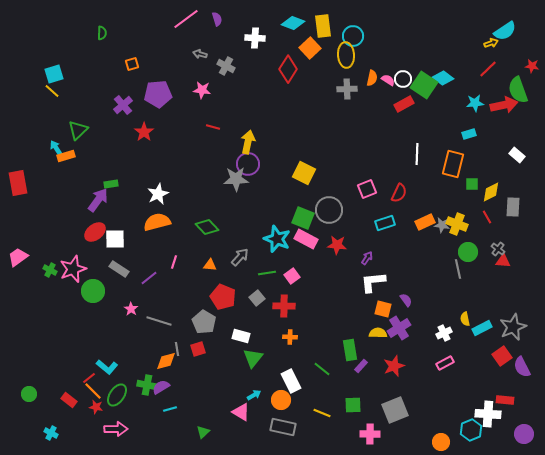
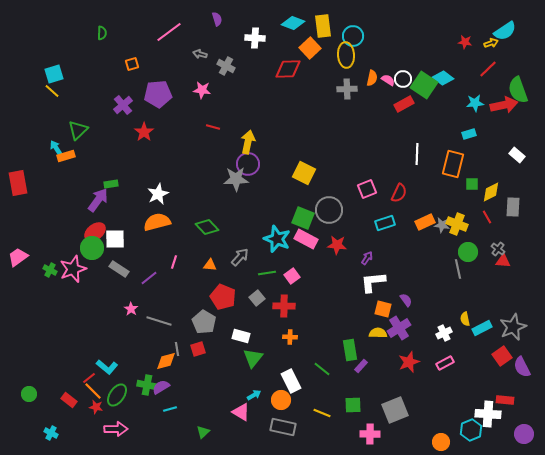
pink line at (186, 19): moved 17 px left, 13 px down
red star at (532, 66): moved 67 px left, 24 px up
red diamond at (288, 69): rotated 56 degrees clockwise
green circle at (93, 291): moved 1 px left, 43 px up
red star at (394, 366): moved 15 px right, 4 px up
